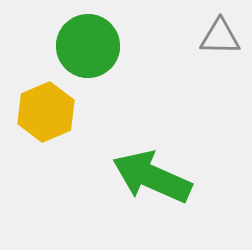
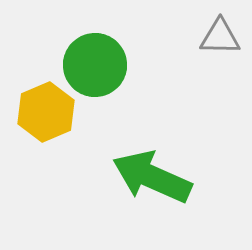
green circle: moved 7 px right, 19 px down
